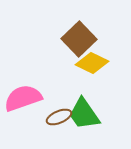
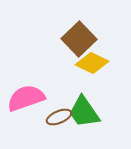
pink semicircle: moved 3 px right
green trapezoid: moved 2 px up
